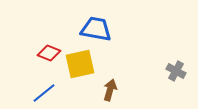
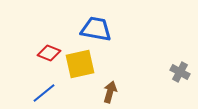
gray cross: moved 4 px right, 1 px down
brown arrow: moved 2 px down
